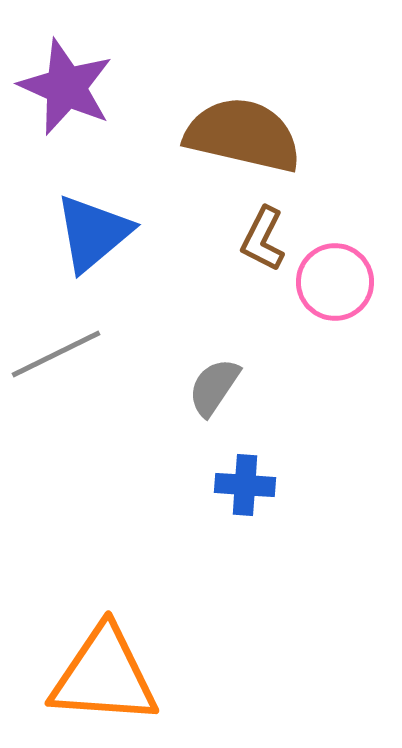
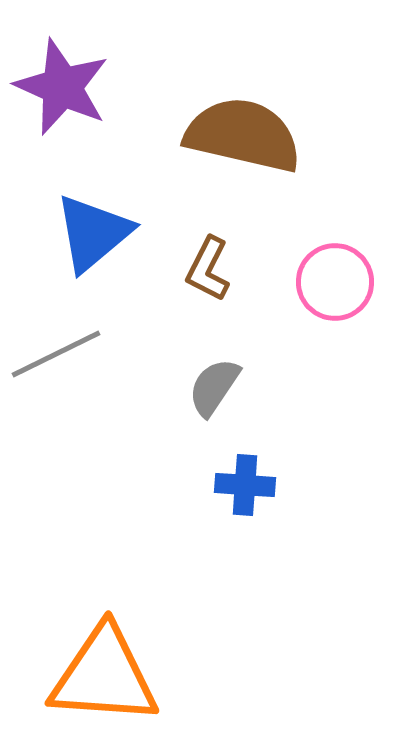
purple star: moved 4 px left
brown L-shape: moved 55 px left, 30 px down
